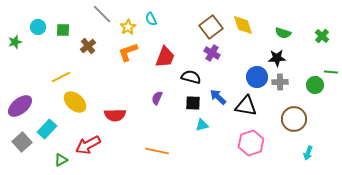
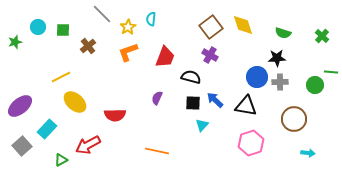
cyan semicircle: rotated 32 degrees clockwise
purple cross: moved 2 px left, 2 px down
blue arrow: moved 3 px left, 3 px down
cyan triangle: rotated 32 degrees counterclockwise
gray square: moved 4 px down
cyan arrow: rotated 104 degrees counterclockwise
